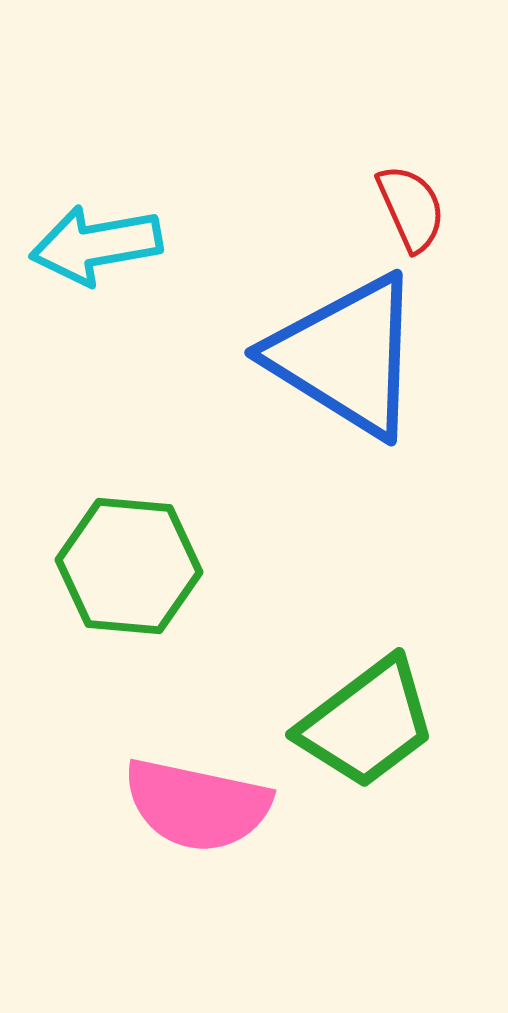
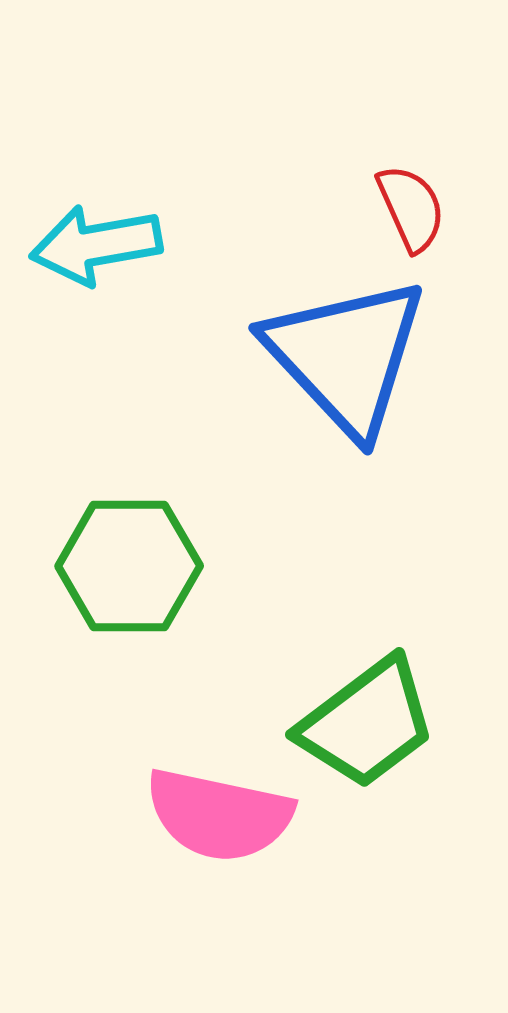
blue triangle: rotated 15 degrees clockwise
green hexagon: rotated 5 degrees counterclockwise
pink semicircle: moved 22 px right, 10 px down
